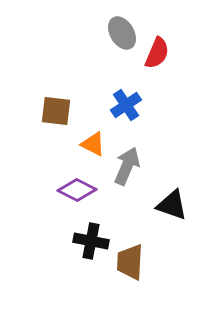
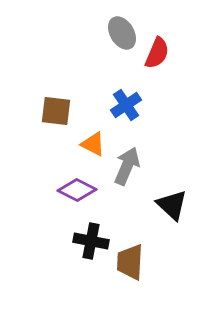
black triangle: rotated 24 degrees clockwise
